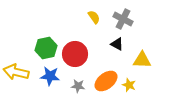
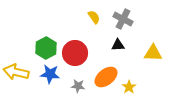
black triangle: moved 1 px right, 1 px down; rotated 32 degrees counterclockwise
green hexagon: rotated 15 degrees counterclockwise
red circle: moved 1 px up
yellow triangle: moved 11 px right, 7 px up
blue star: moved 2 px up
orange ellipse: moved 4 px up
yellow star: moved 2 px down; rotated 16 degrees clockwise
